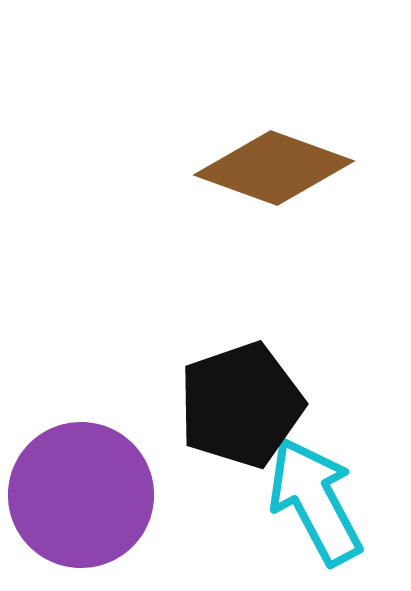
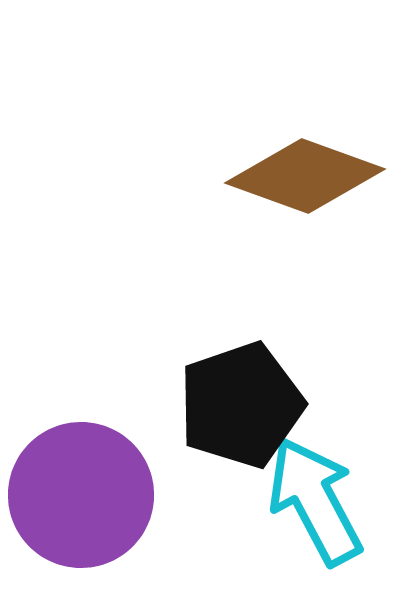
brown diamond: moved 31 px right, 8 px down
